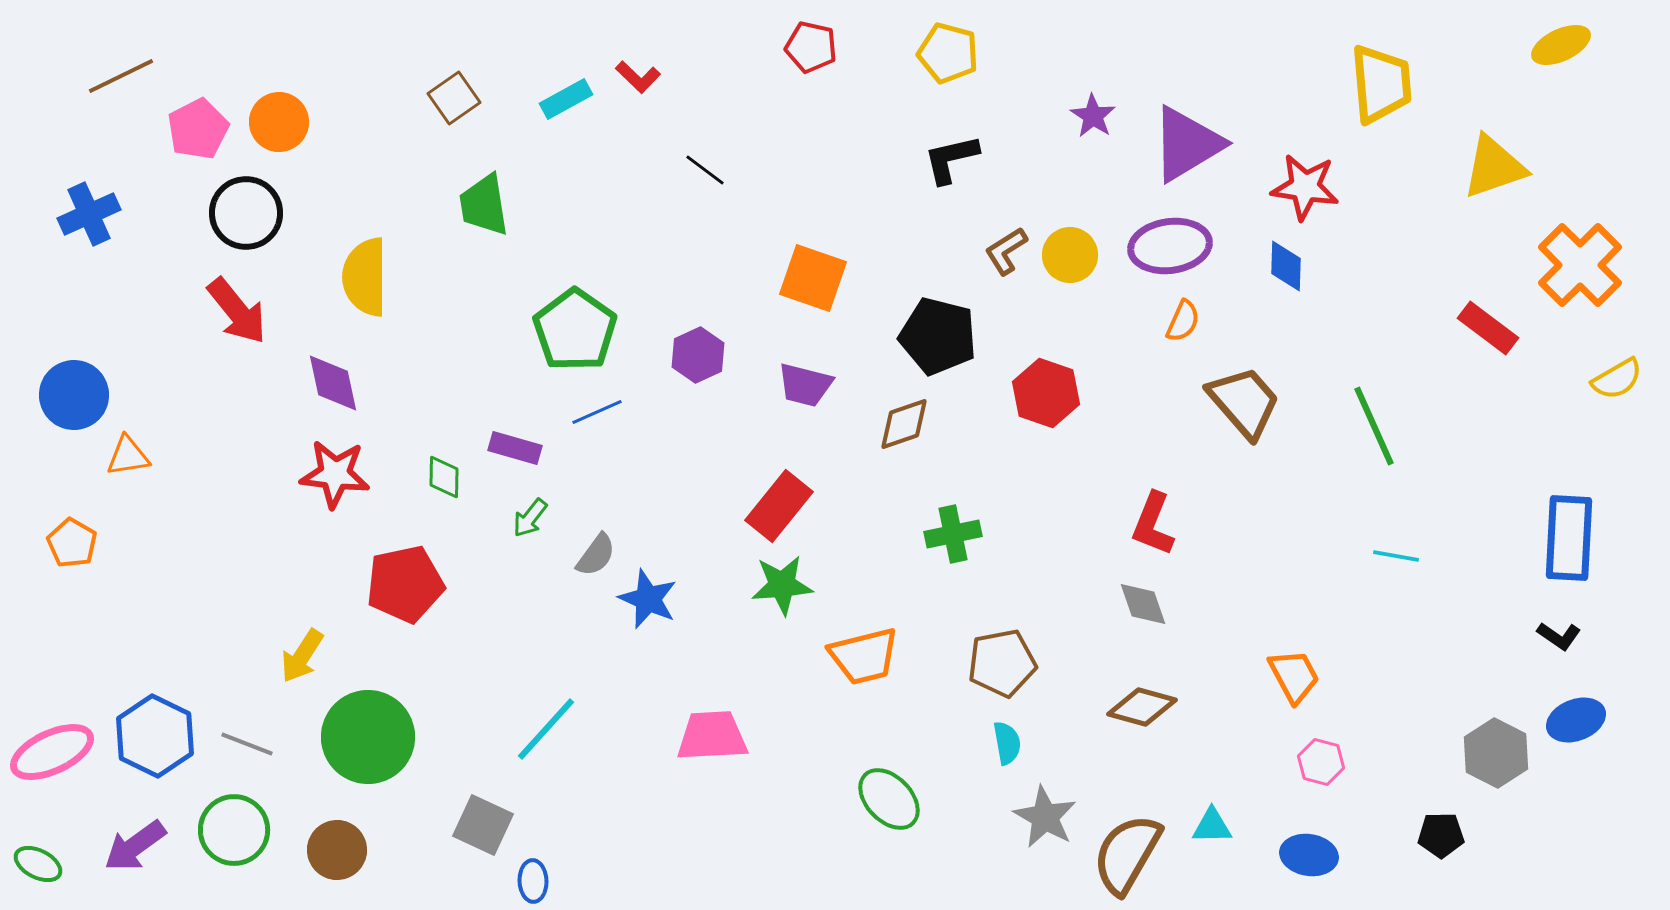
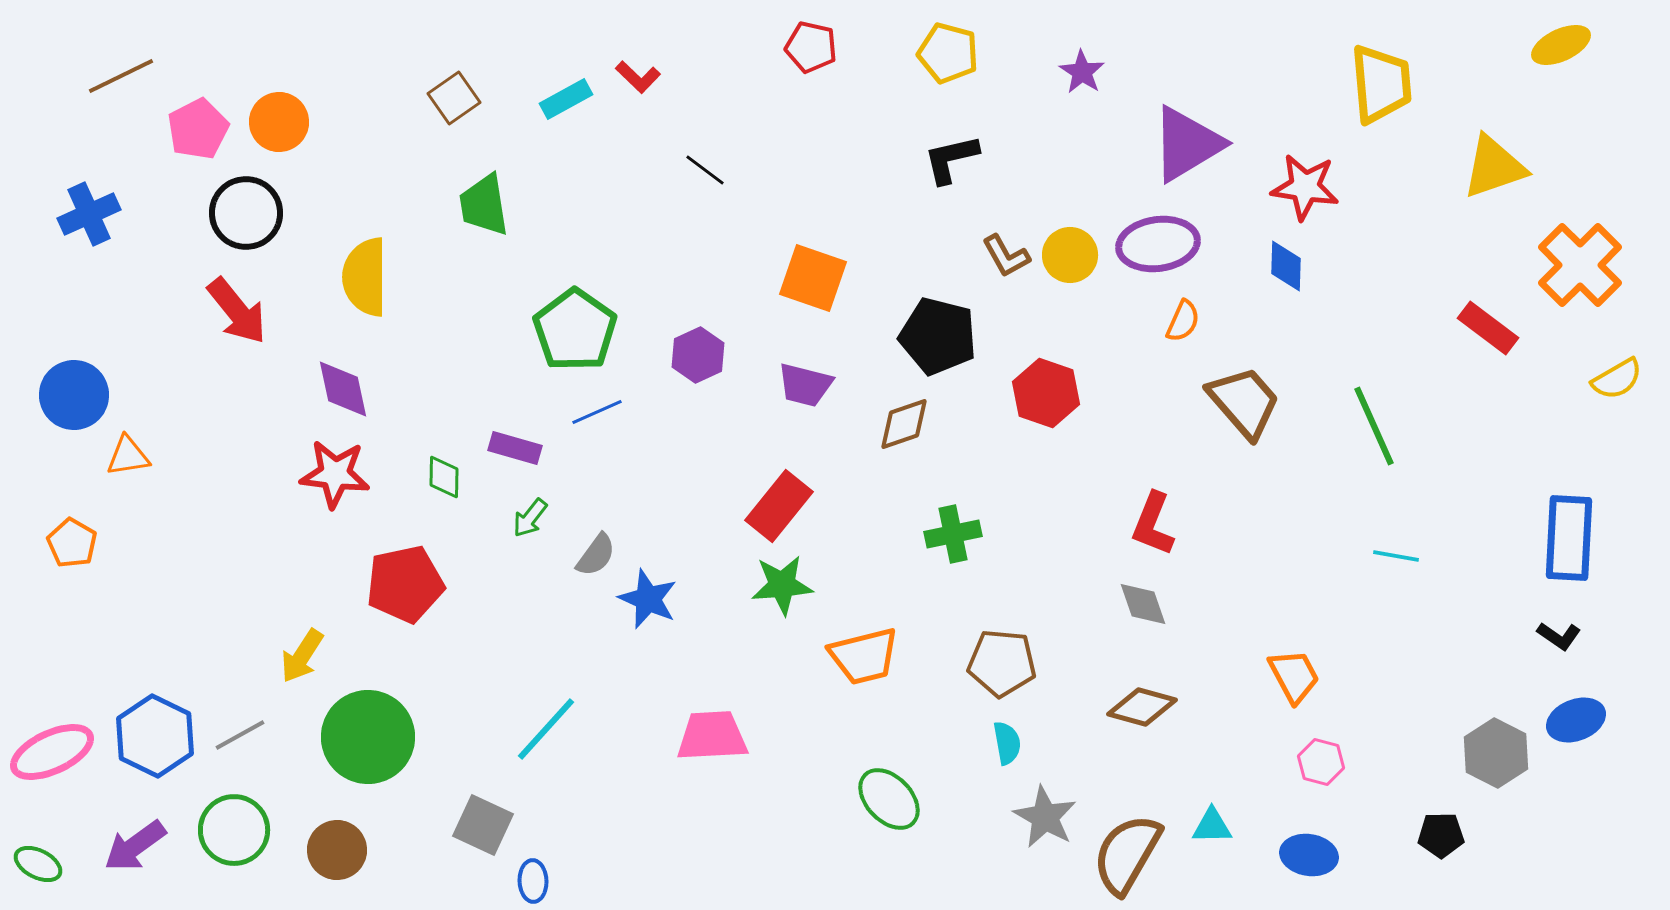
purple star at (1093, 116): moved 11 px left, 44 px up
purple ellipse at (1170, 246): moved 12 px left, 2 px up
brown L-shape at (1006, 251): moved 5 px down; rotated 87 degrees counterclockwise
purple diamond at (333, 383): moved 10 px right, 6 px down
brown pentagon at (1002, 663): rotated 16 degrees clockwise
gray line at (247, 744): moved 7 px left, 9 px up; rotated 50 degrees counterclockwise
